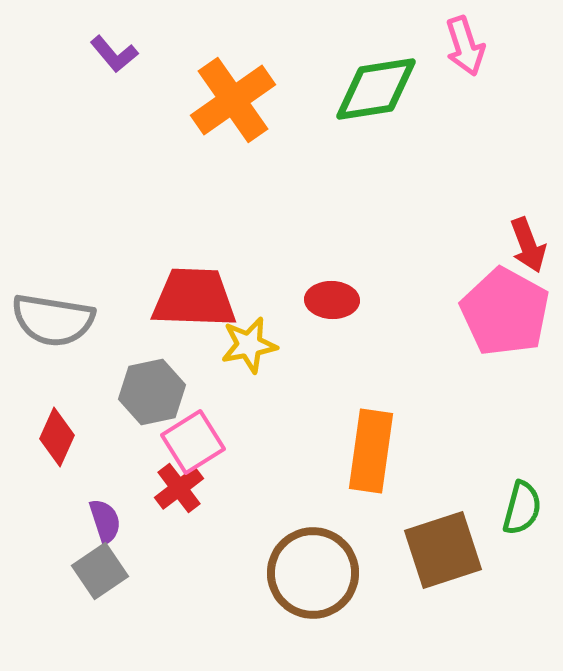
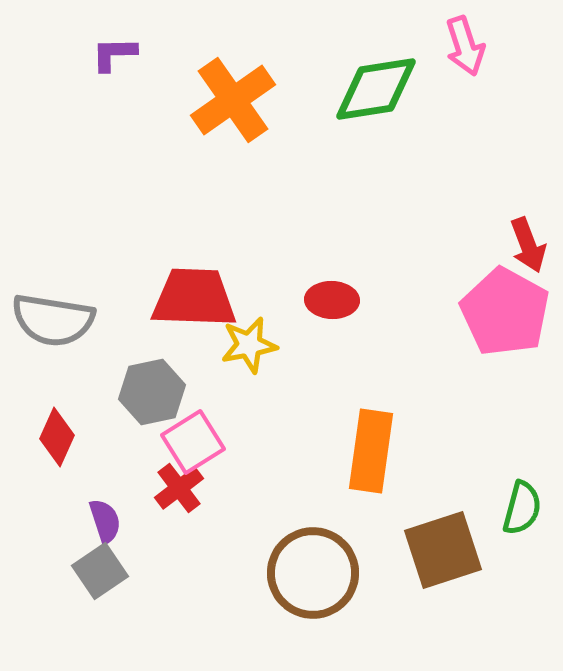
purple L-shape: rotated 129 degrees clockwise
